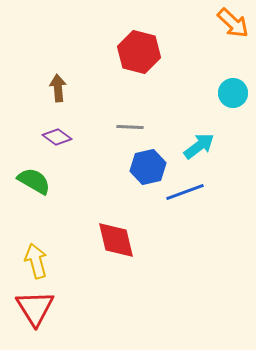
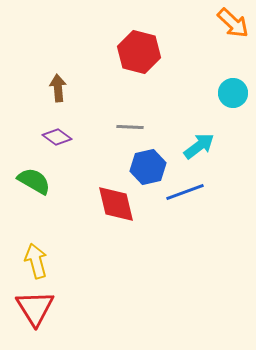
red diamond: moved 36 px up
